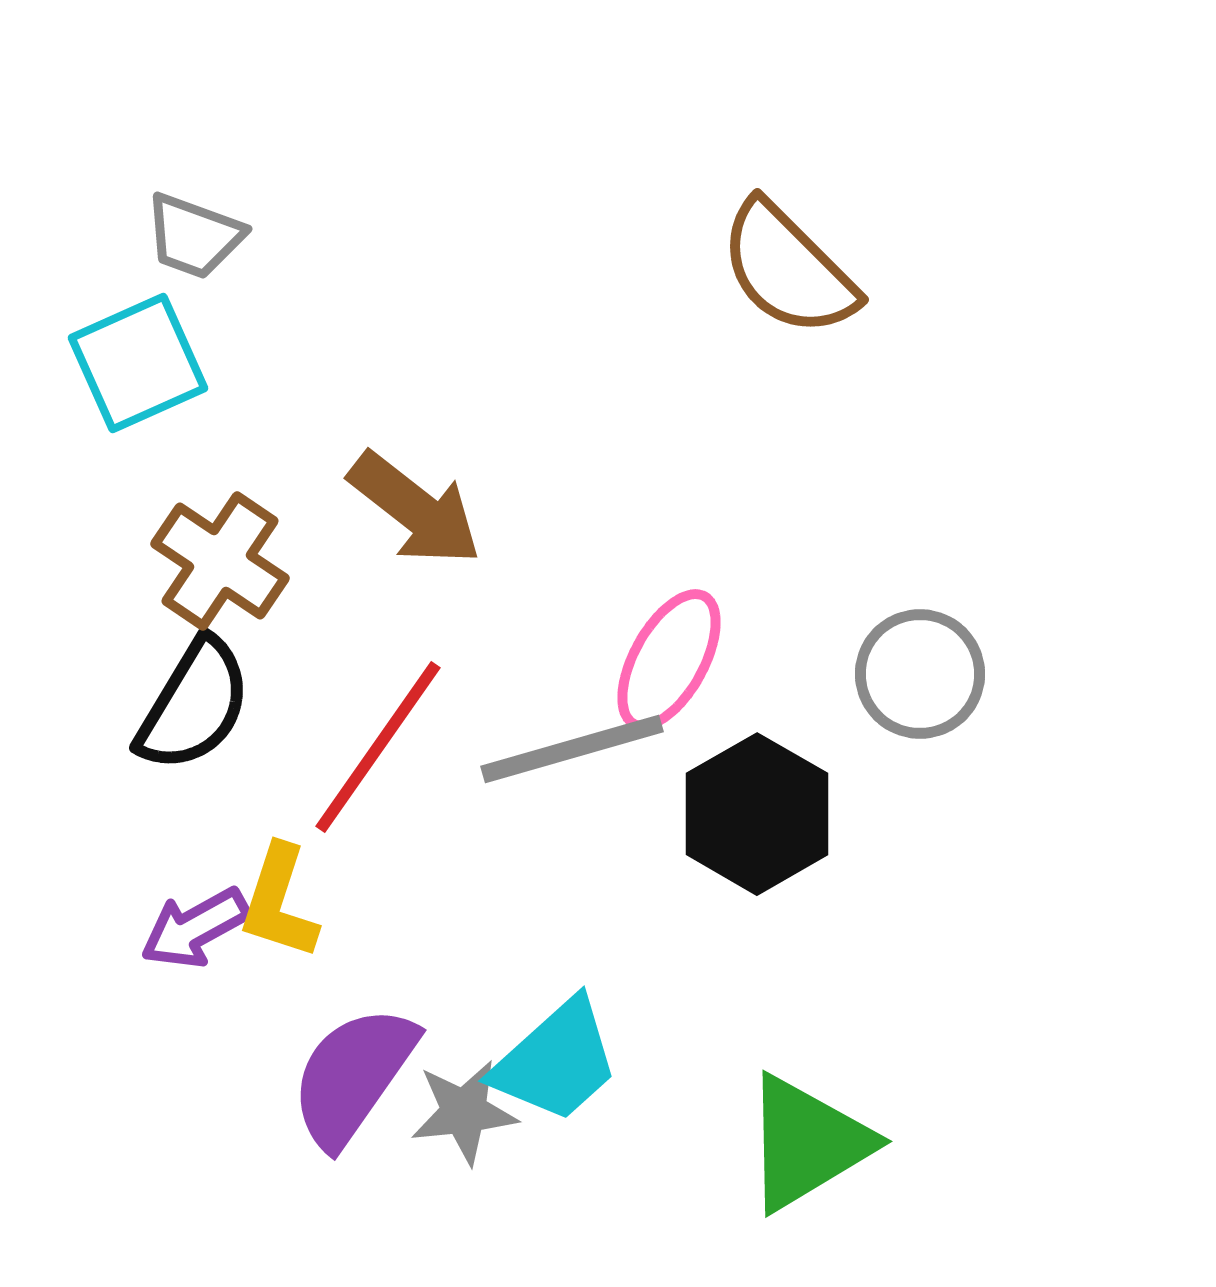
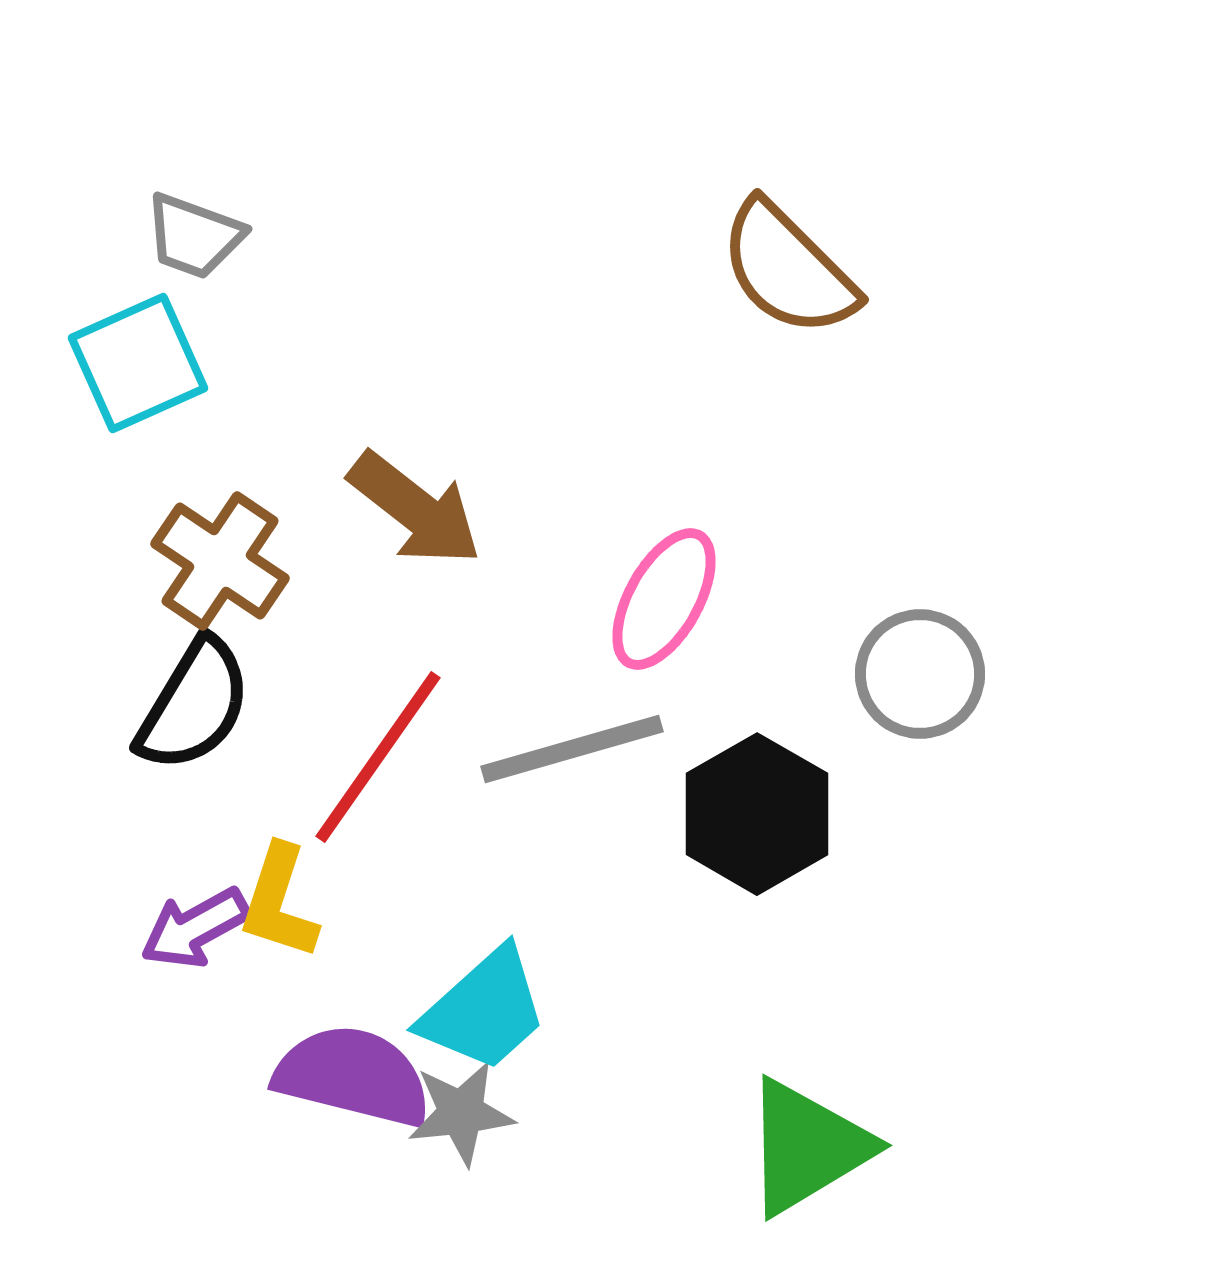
pink ellipse: moved 5 px left, 61 px up
red line: moved 10 px down
cyan trapezoid: moved 72 px left, 51 px up
purple semicircle: rotated 69 degrees clockwise
gray star: moved 3 px left, 1 px down
green triangle: moved 4 px down
